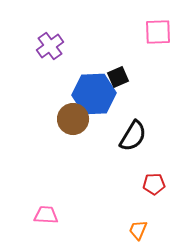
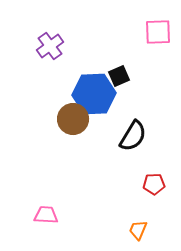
black square: moved 1 px right, 1 px up
